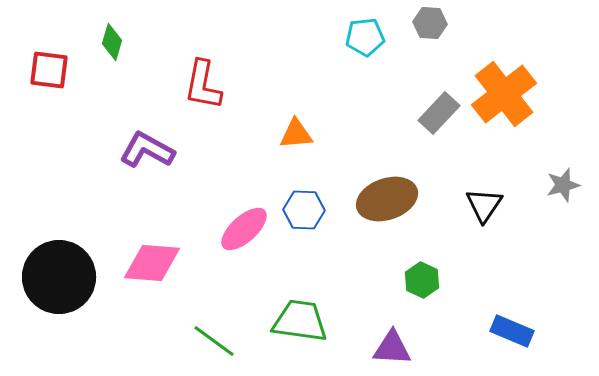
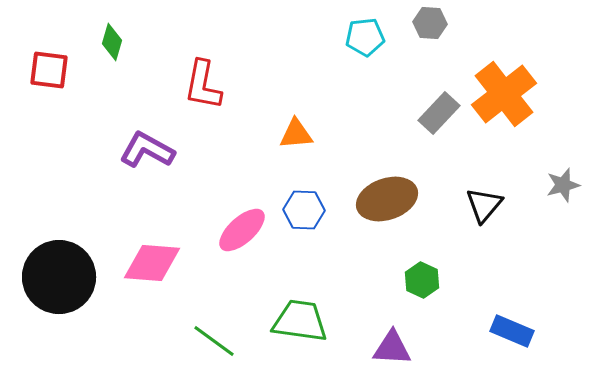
black triangle: rotated 6 degrees clockwise
pink ellipse: moved 2 px left, 1 px down
